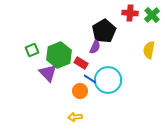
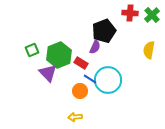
black pentagon: rotated 10 degrees clockwise
